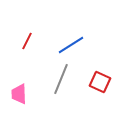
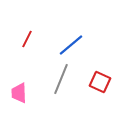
red line: moved 2 px up
blue line: rotated 8 degrees counterclockwise
pink trapezoid: moved 1 px up
